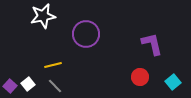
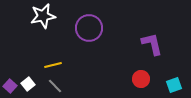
purple circle: moved 3 px right, 6 px up
red circle: moved 1 px right, 2 px down
cyan square: moved 1 px right, 3 px down; rotated 21 degrees clockwise
